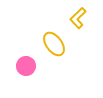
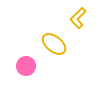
yellow ellipse: rotated 15 degrees counterclockwise
